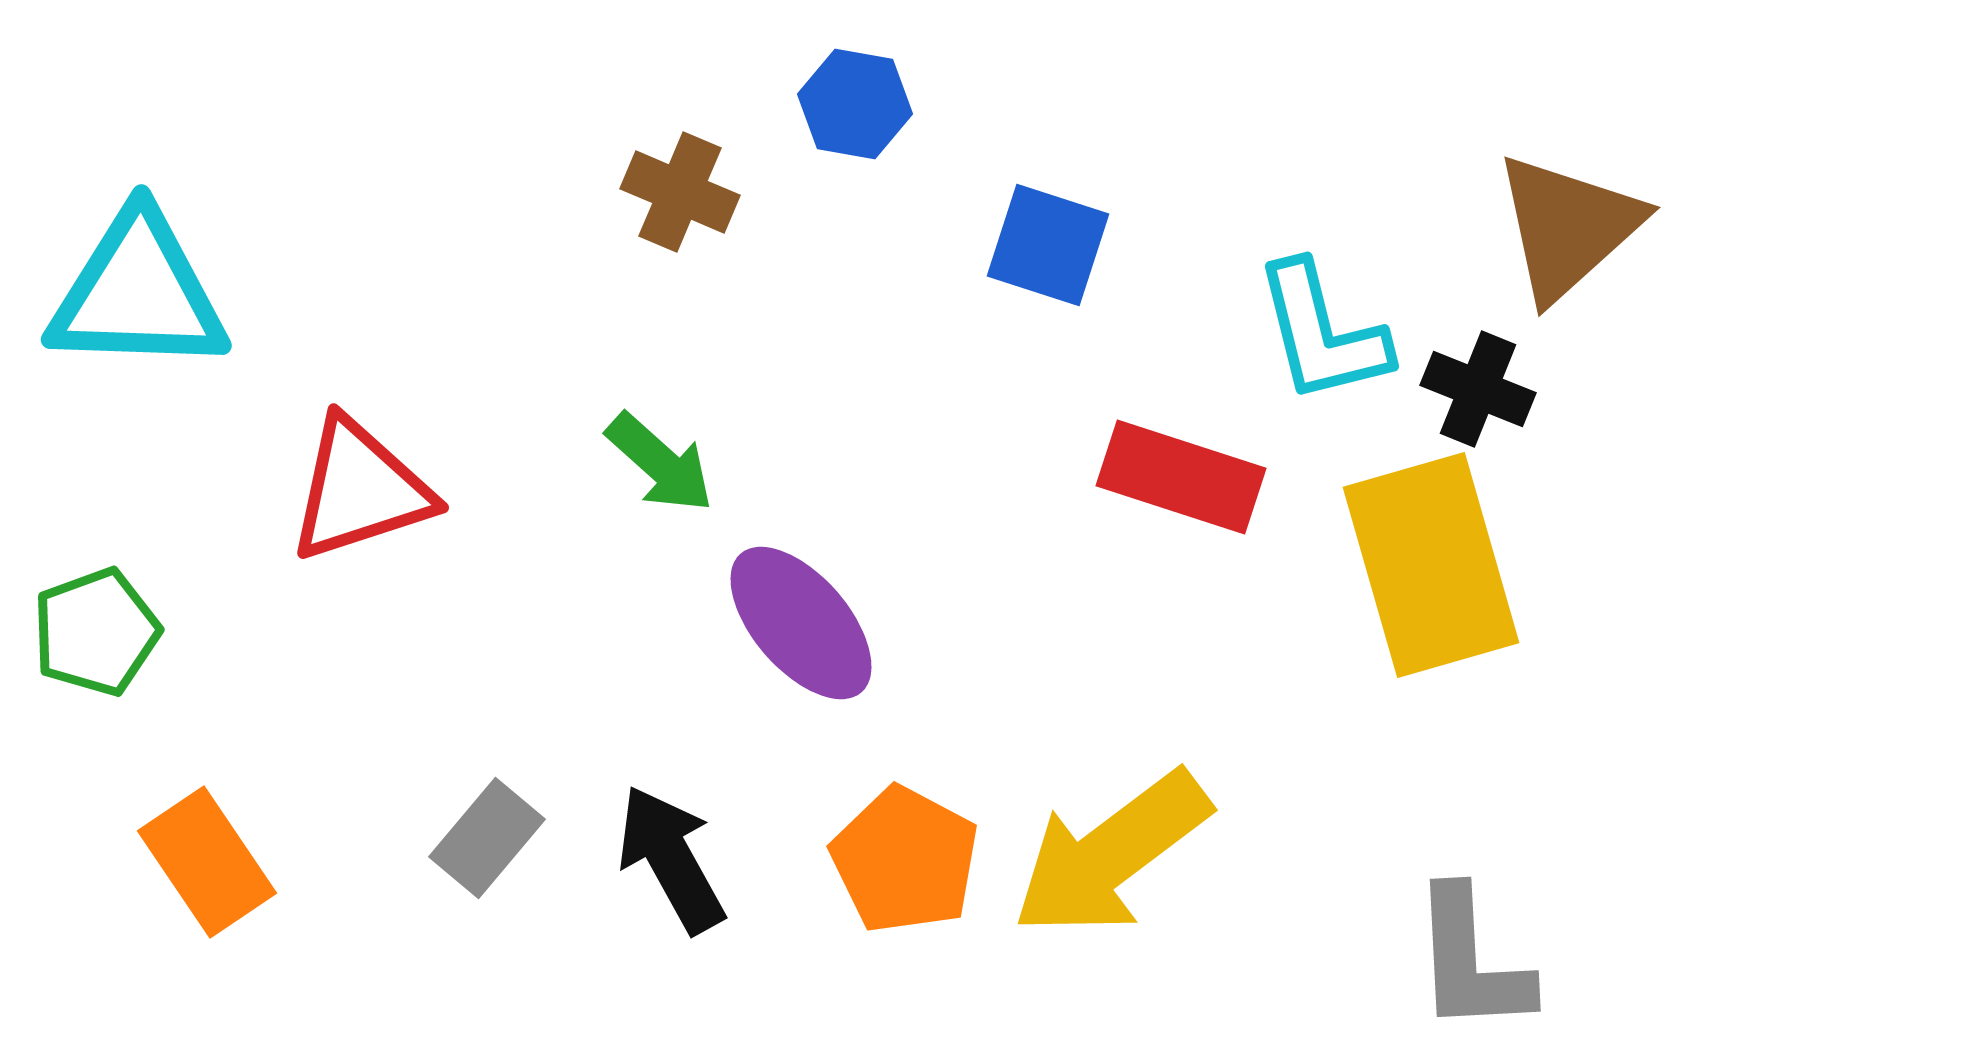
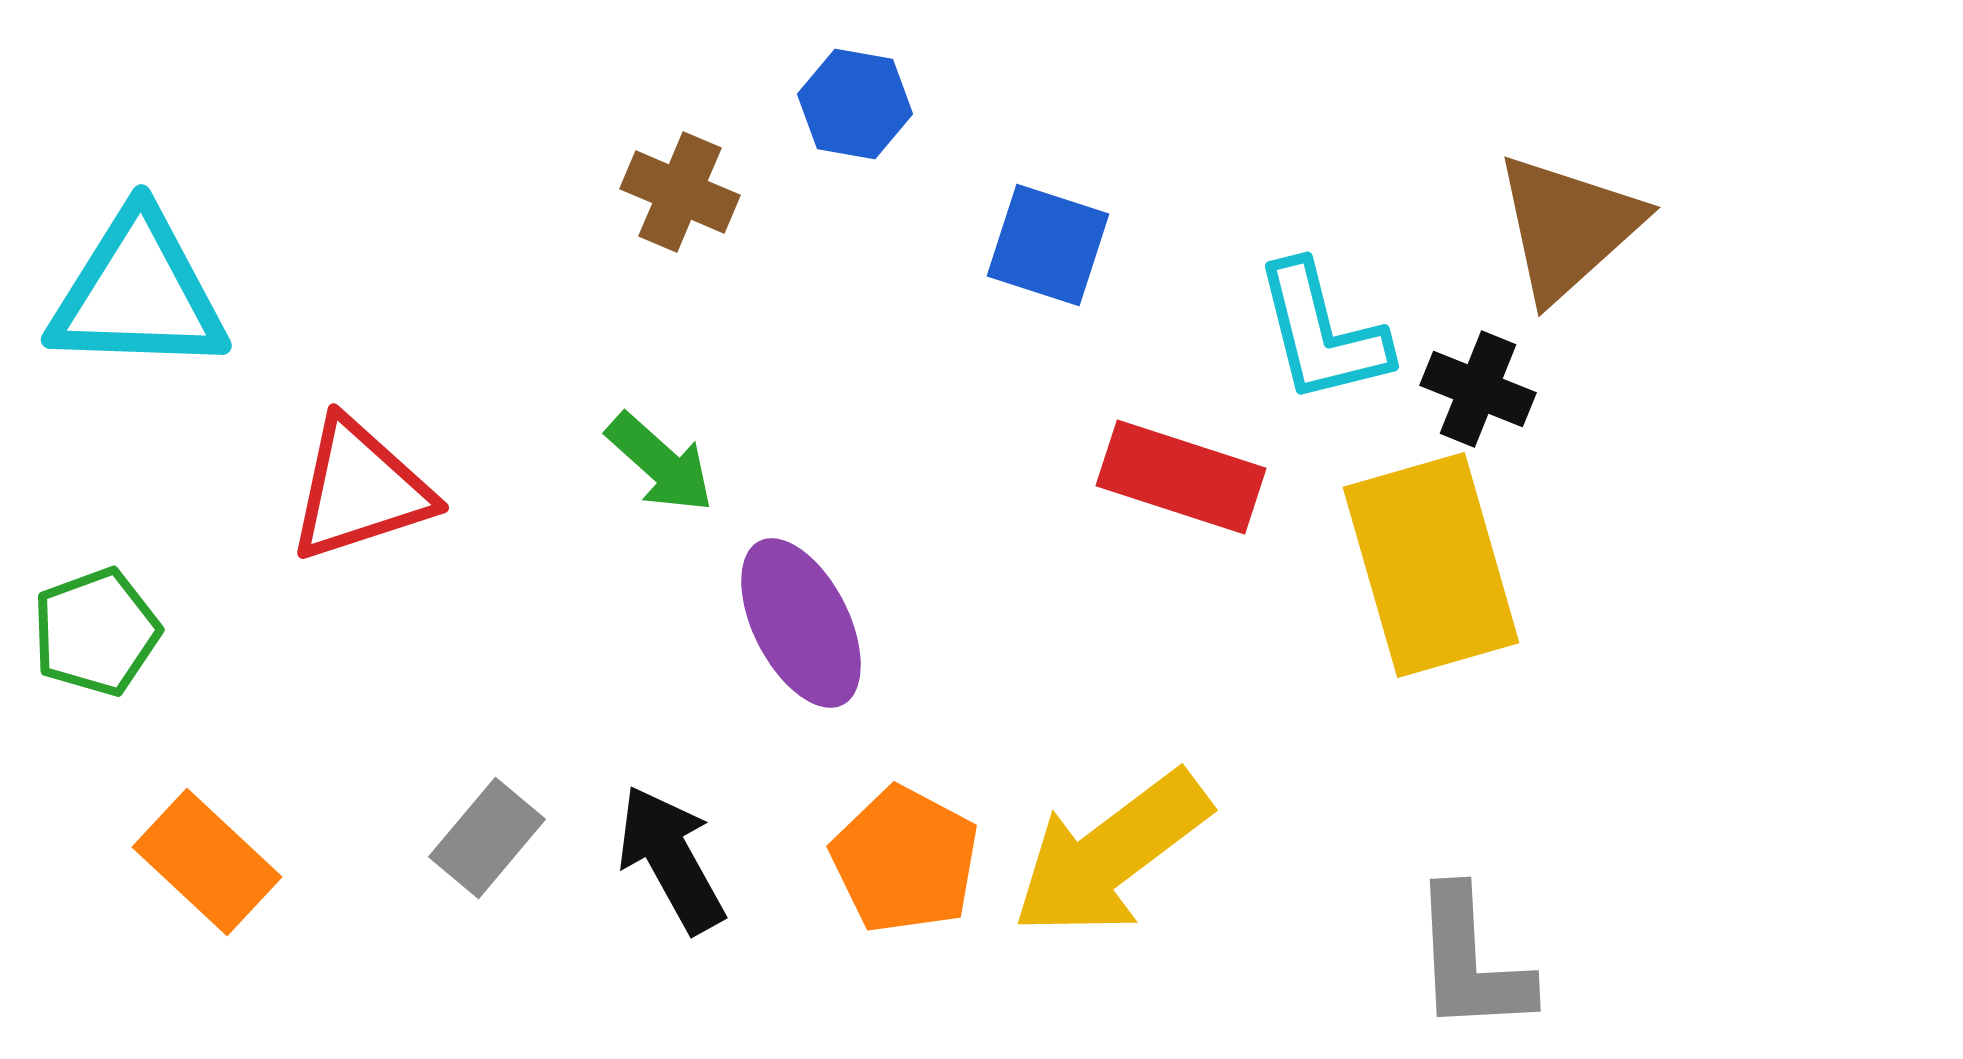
purple ellipse: rotated 14 degrees clockwise
orange rectangle: rotated 13 degrees counterclockwise
